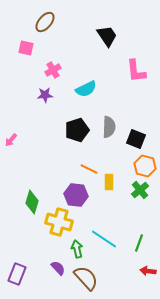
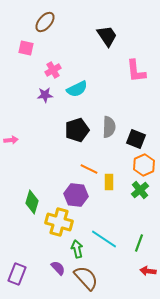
cyan semicircle: moved 9 px left
pink arrow: rotated 136 degrees counterclockwise
orange hexagon: moved 1 px left, 1 px up; rotated 20 degrees clockwise
